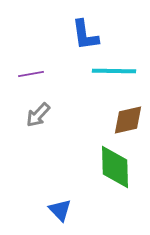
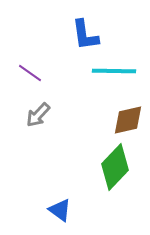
purple line: moved 1 px left, 1 px up; rotated 45 degrees clockwise
green diamond: rotated 45 degrees clockwise
blue triangle: rotated 10 degrees counterclockwise
